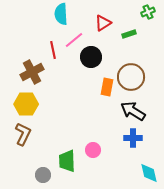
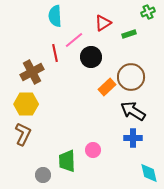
cyan semicircle: moved 6 px left, 2 px down
red line: moved 2 px right, 3 px down
orange rectangle: rotated 36 degrees clockwise
